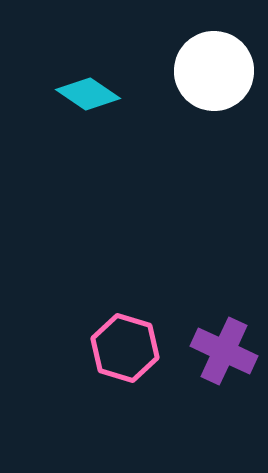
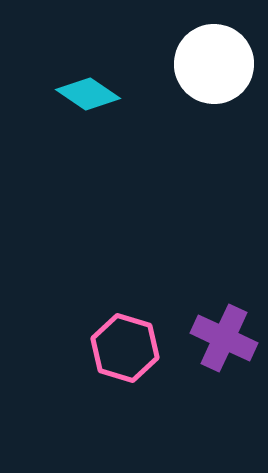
white circle: moved 7 px up
purple cross: moved 13 px up
